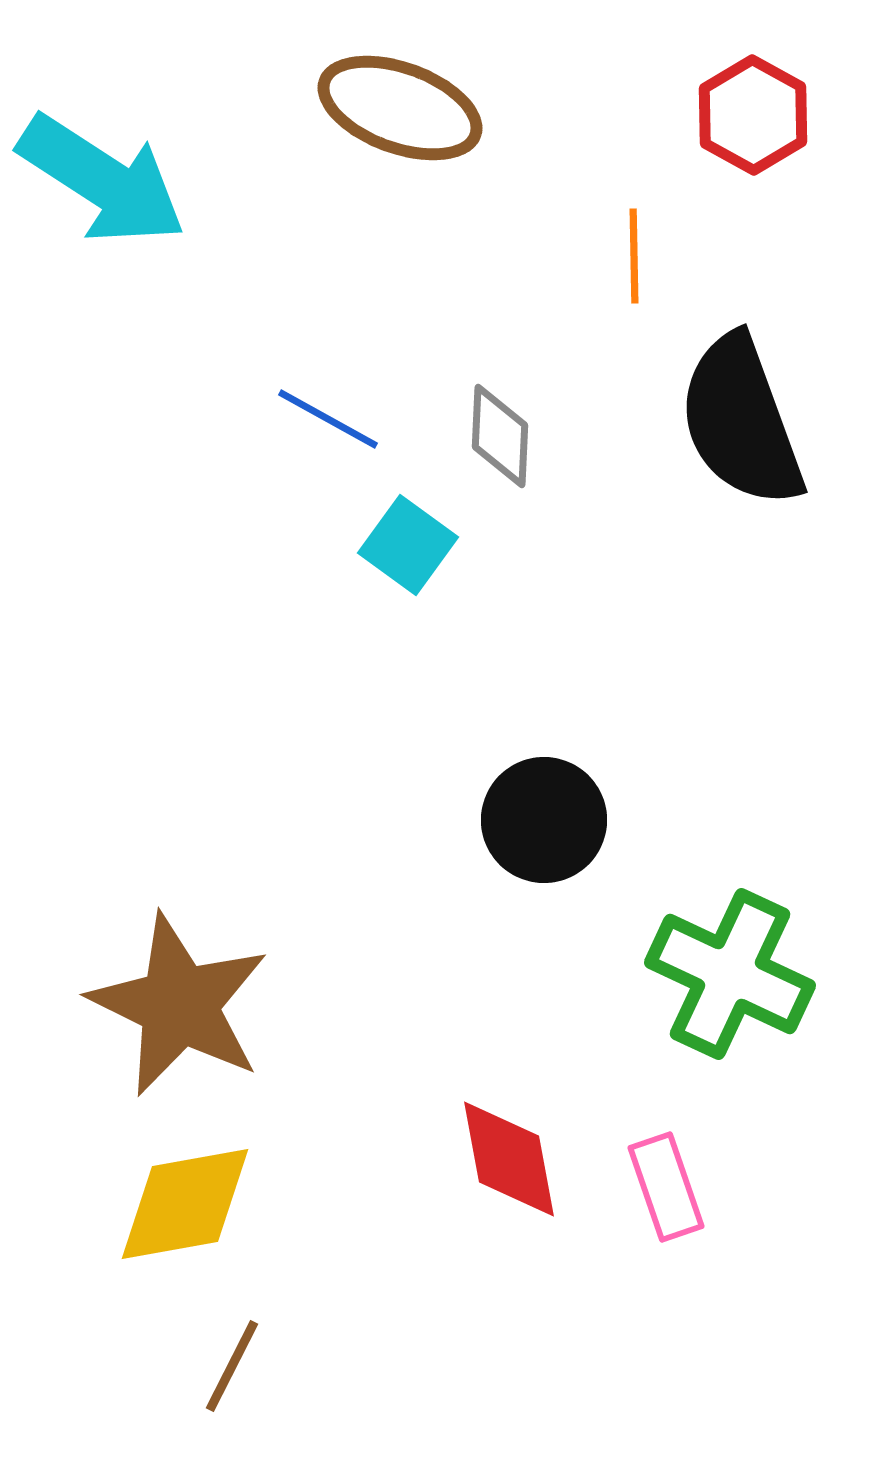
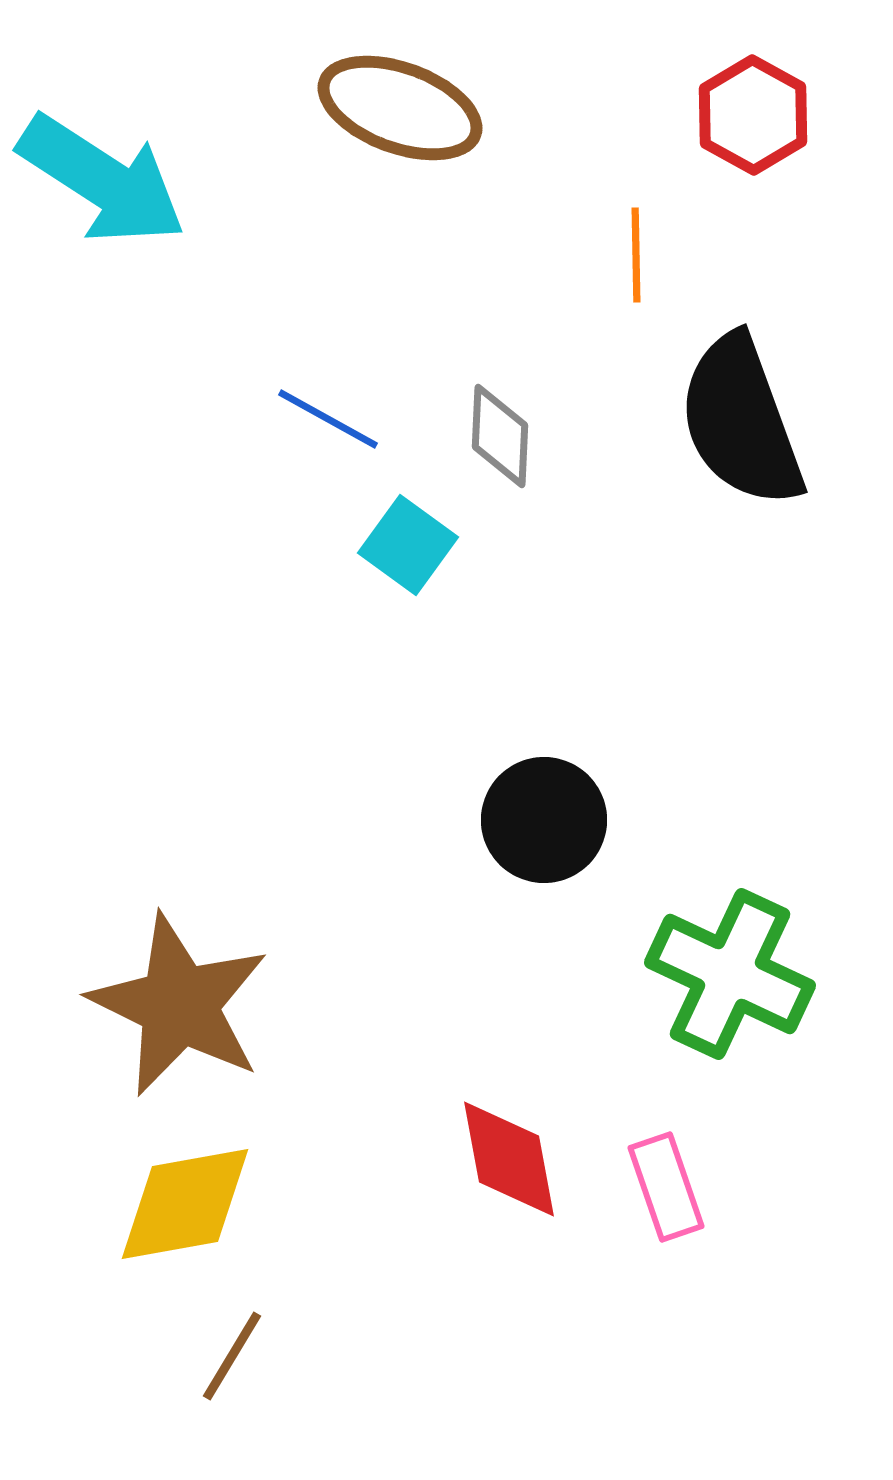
orange line: moved 2 px right, 1 px up
brown line: moved 10 px up; rotated 4 degrees clockwise
